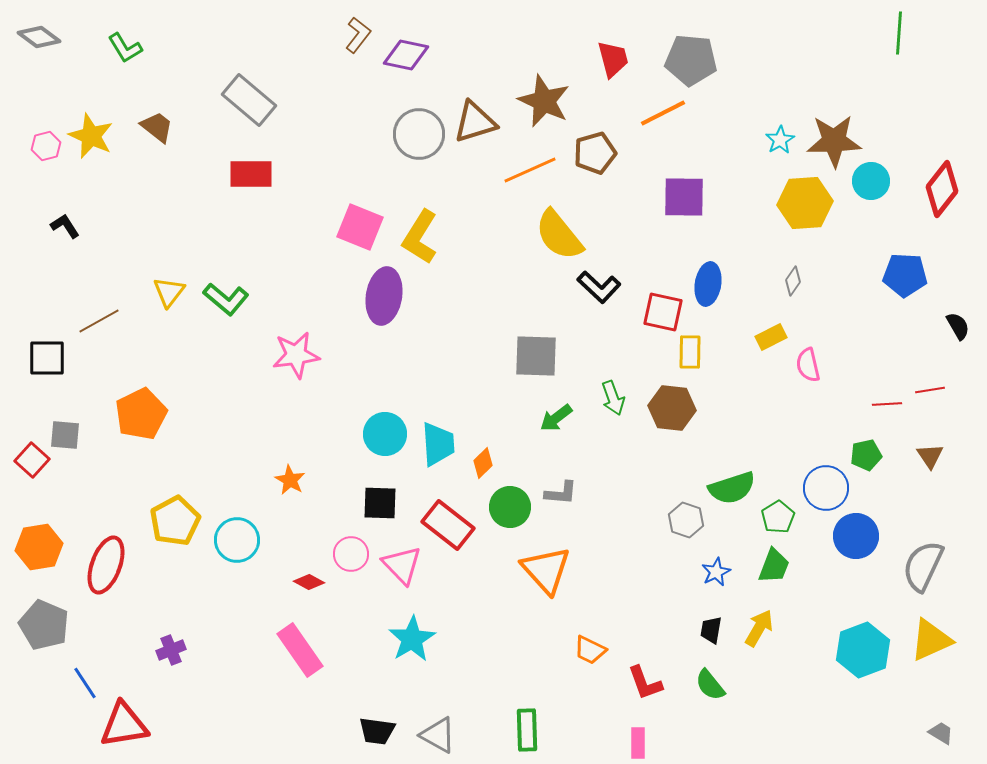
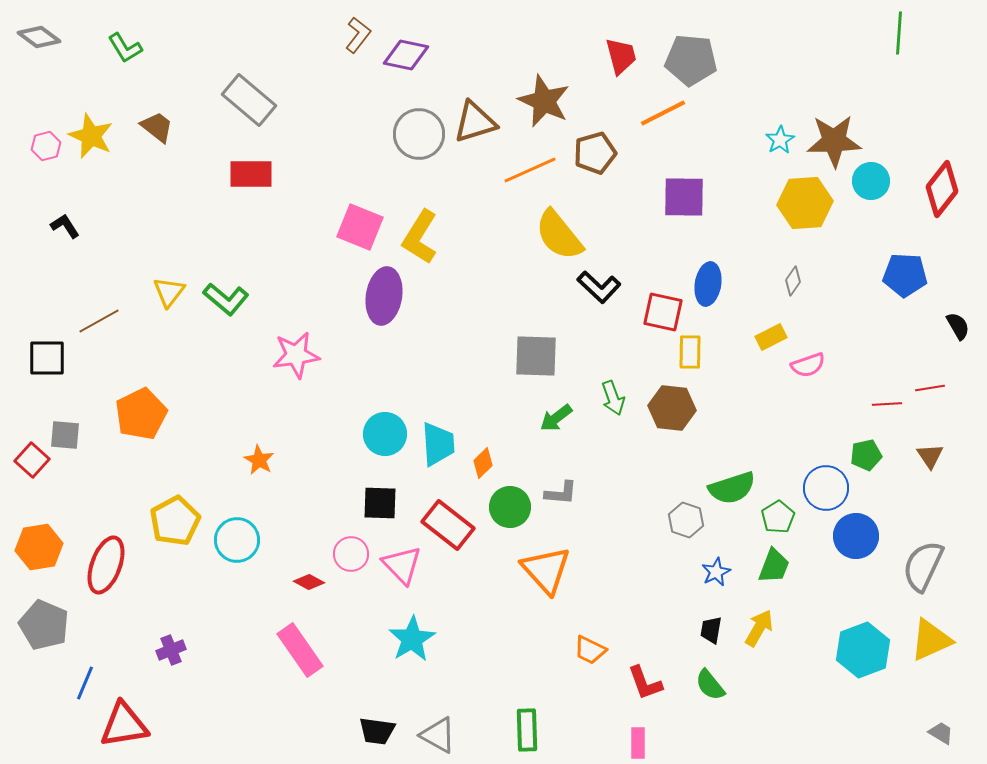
red trapezoid at (613, 59): moved 8 px right, 3 px up
pink semicircle at (808, 365): rotated 96 degrees counterclockwise
red line at (930, 390): moved 2 px up
orange star at (290, 480): moved 31 px left, 20 px up
blue line at (85, 683): rotated 56 degrees clockwise
